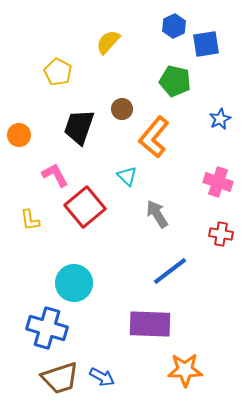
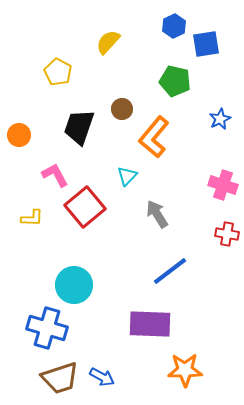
cyan triangle: rotated 30 degrees clockwise
pink cross: moved 5 px right, 3 px down
yellow L-shape: moved 2 px right, 2 px up; rotated 80 degrees counterclockwise
red cross: moved 6 px right
cyan circle: moved 2 px down
